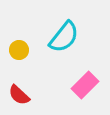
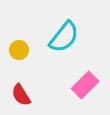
red semicircle: moved 2 px right; rotated 15 degrees clockwise
